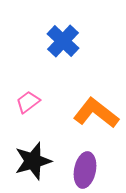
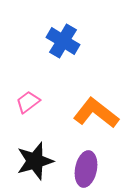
blue cross: rotated 12 degrees counterclockwise
black star: moved 2 px right
purple ellipse: moved 1 px right, 1 px up
